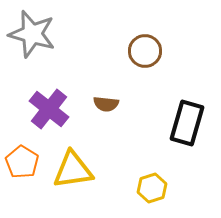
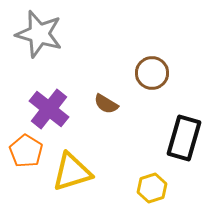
gray star: moved 7 px right
brown circle: moved 7 px right, 22 px down
brown semicircle: rotated 25 degrees clockwise
black rectangle: moved 3 px left, 15 px down
orange pentagon: moved 4 px right, 11 px up
yellow triangle: moved 1 px left, 2 px down; rotated 9 degrees counterclockwise
